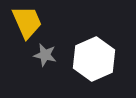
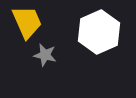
white hexagon: moved 5 px right, 27 px up
